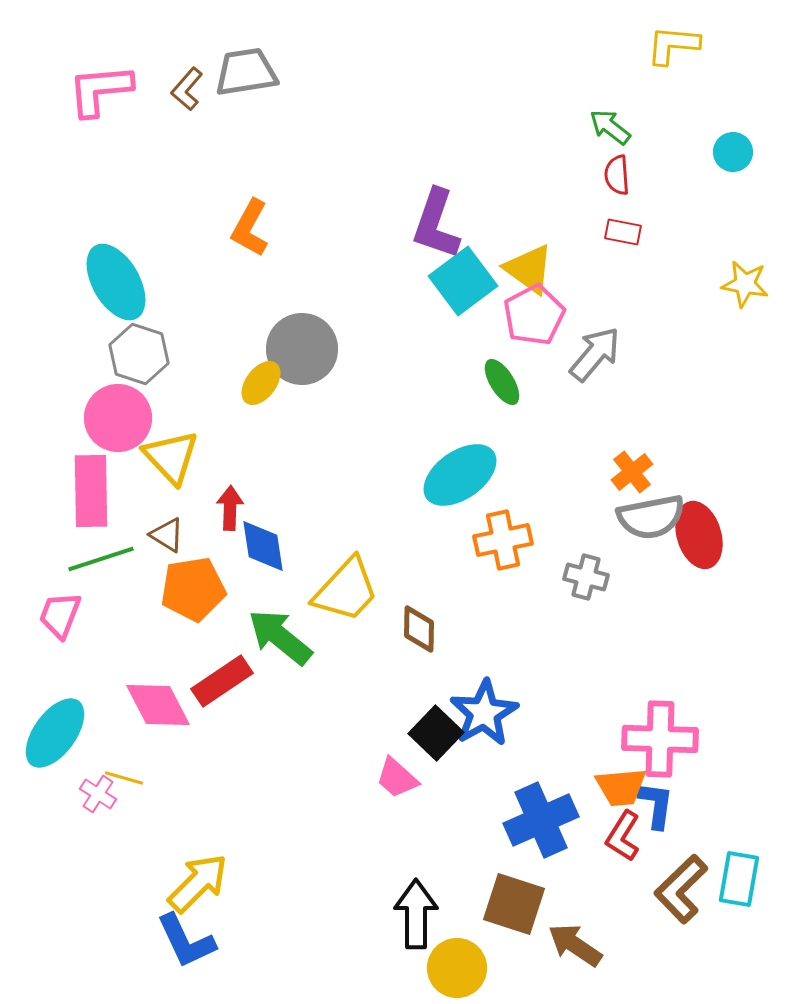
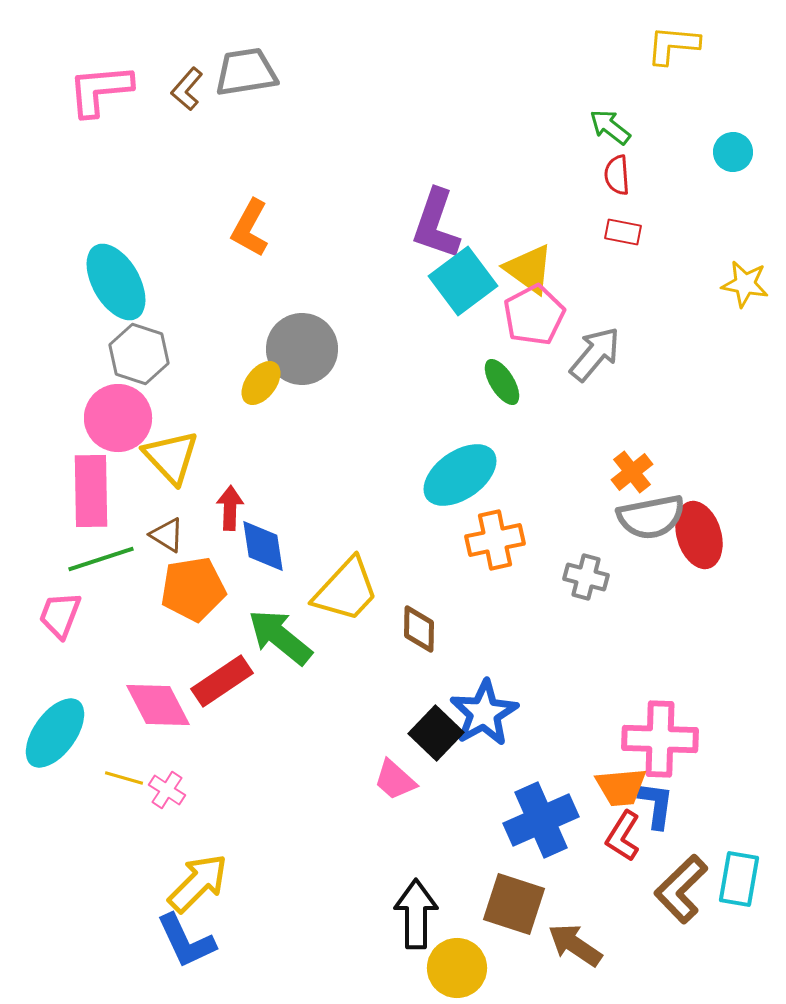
orange cross at (503, 540): moved 8 px left
pink trapezoid at (397, 778): moved 2 px left, 2 px down
pink cross at (98, 794): moved 69 px right, 4 px up
